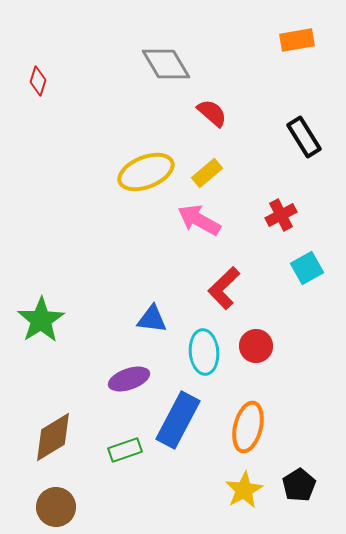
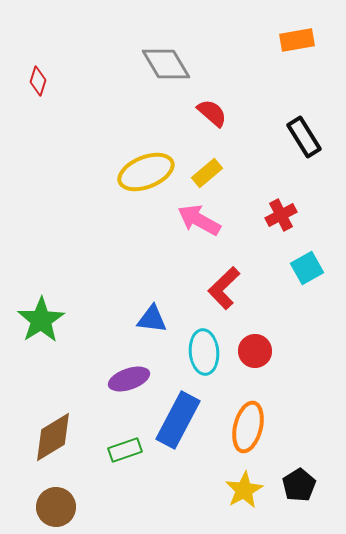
red circle: moved 1 px left, 5 px down
